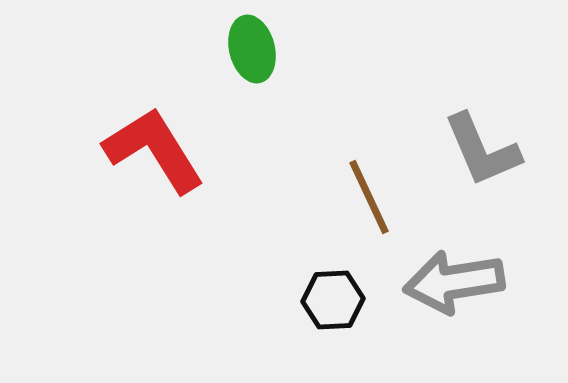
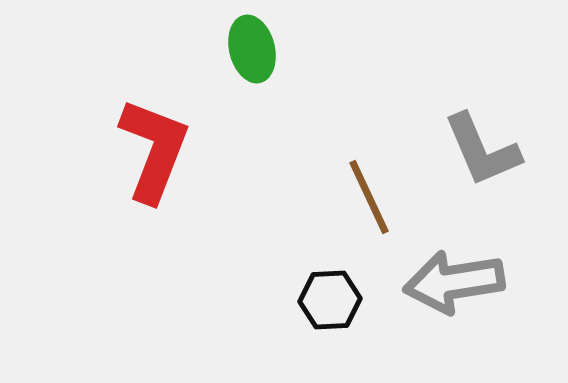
red L-shape: rotated 53 degrees clockwise
black hexagon: moved 3 px left
